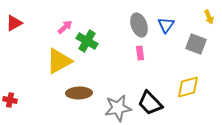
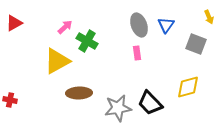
pink rectangle: moved 3 px left
yellow triangle: moved 2 px left
